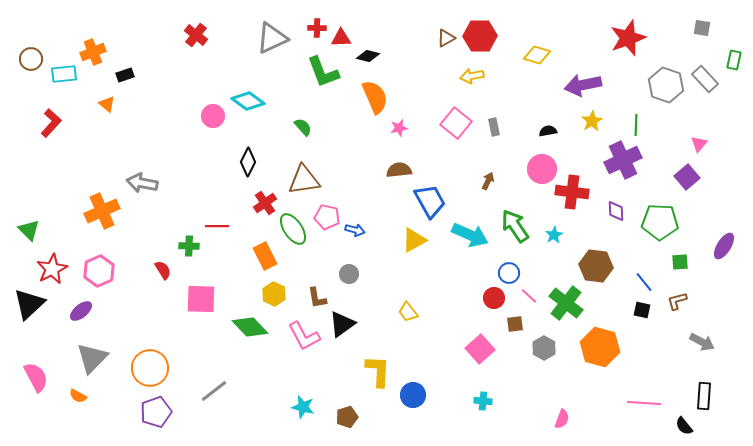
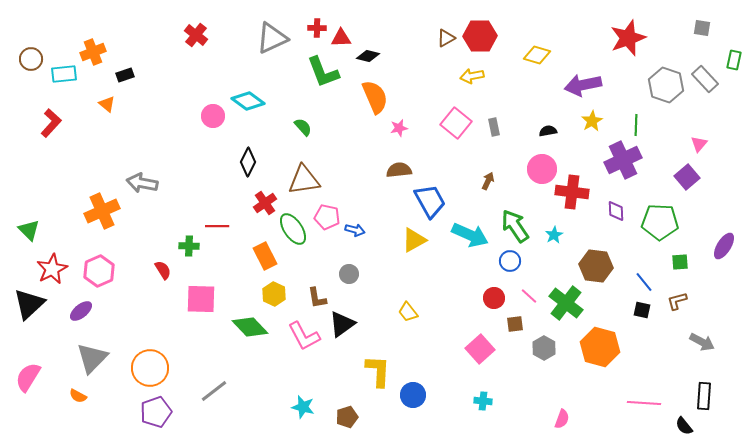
blue circle at (509, 273): moved 1 px right, 12 px up
pink semicircle at (36, 377): moved 8 px left; rotated 120 degrees counterclockwise
